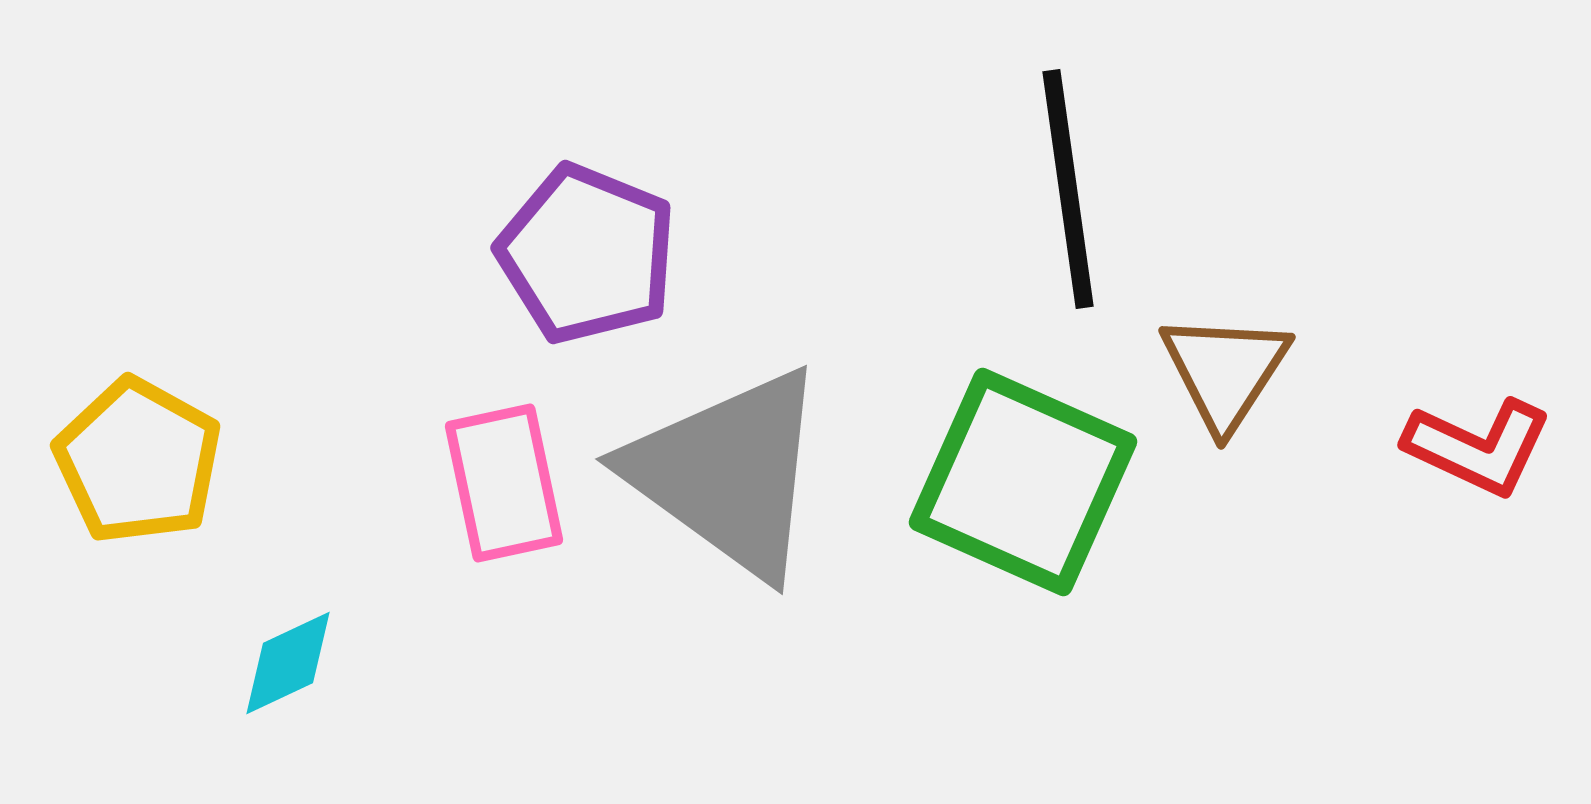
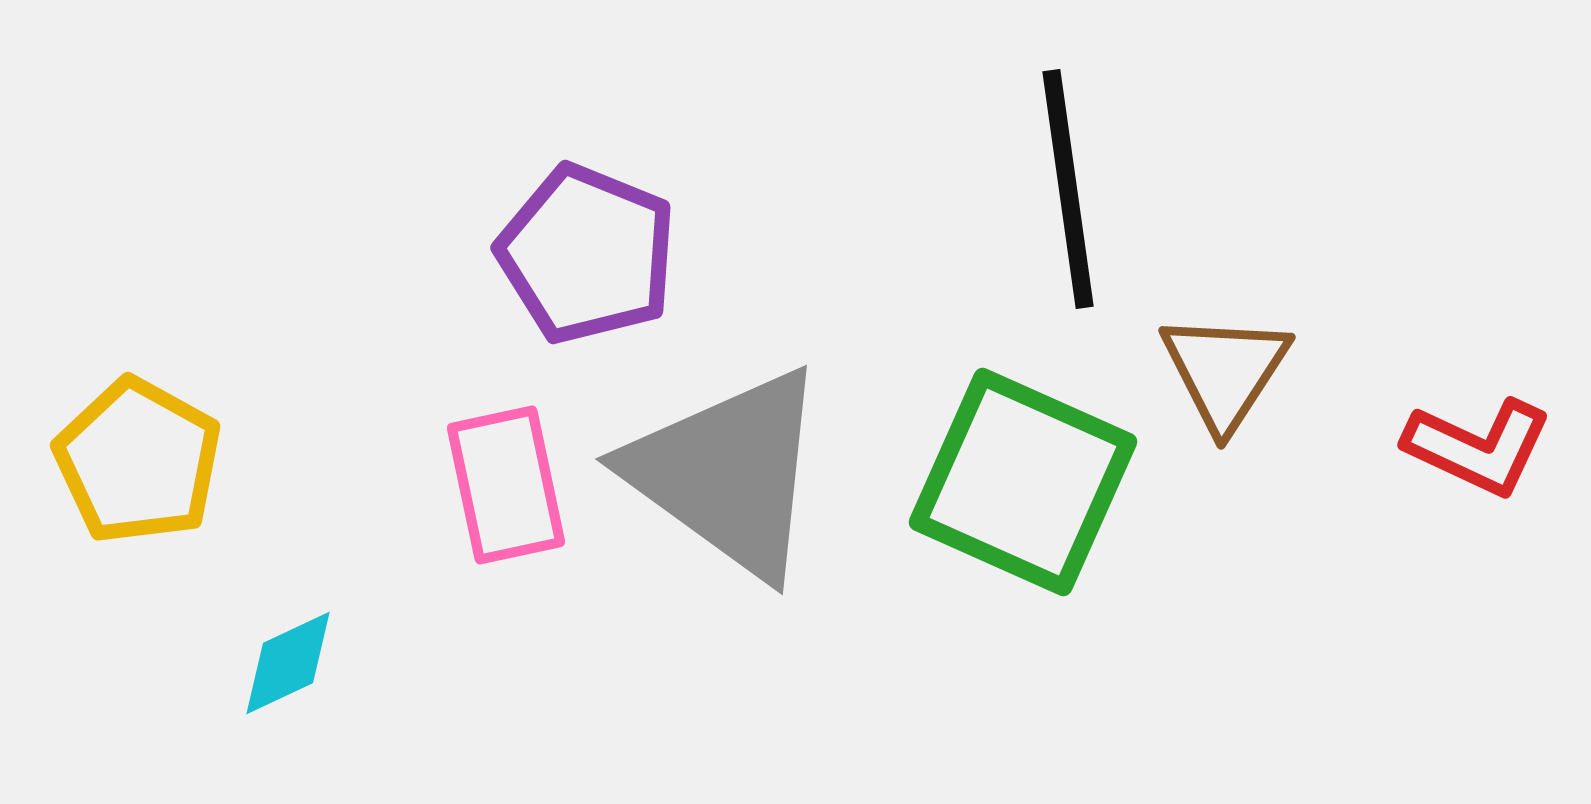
pink rectangle: moved 2 px right, 2 px down
